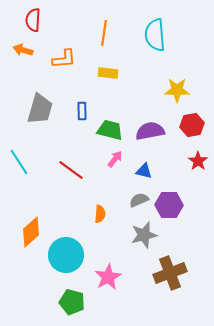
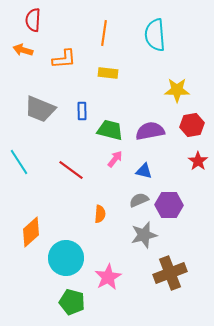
gray trapezoid: rotated 96 degrees clockwise
cyan circle: moved 3 px down
